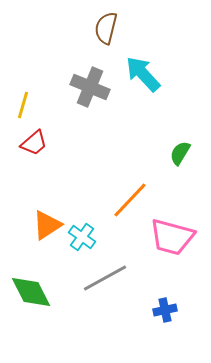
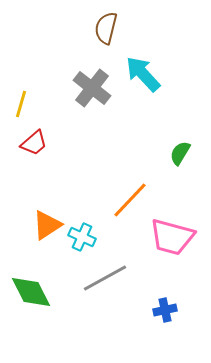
gray cross: moved 2 px right, 1 px down; rotated 15 degrees clockwise
yellow line: moved 2 px left, 1 px up
cyan cross: rotated 12 degrees counterclockwise
